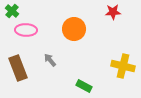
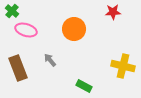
pink ellipse: rotated 15 degrees clockwise
